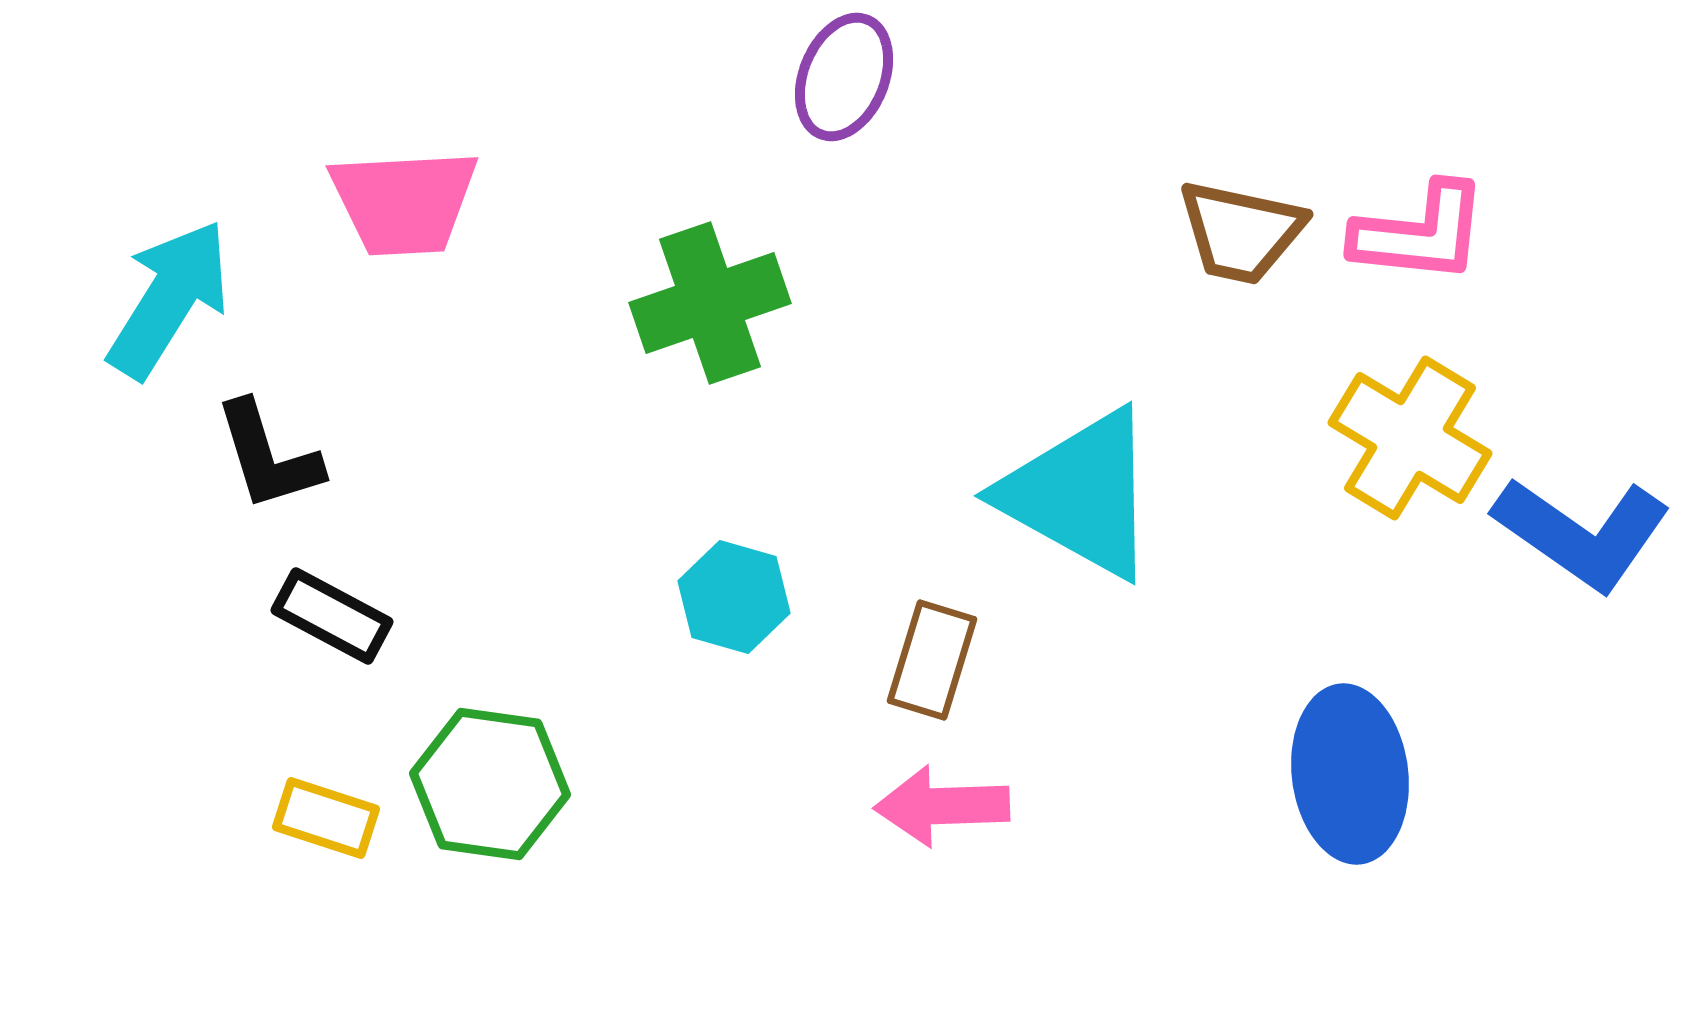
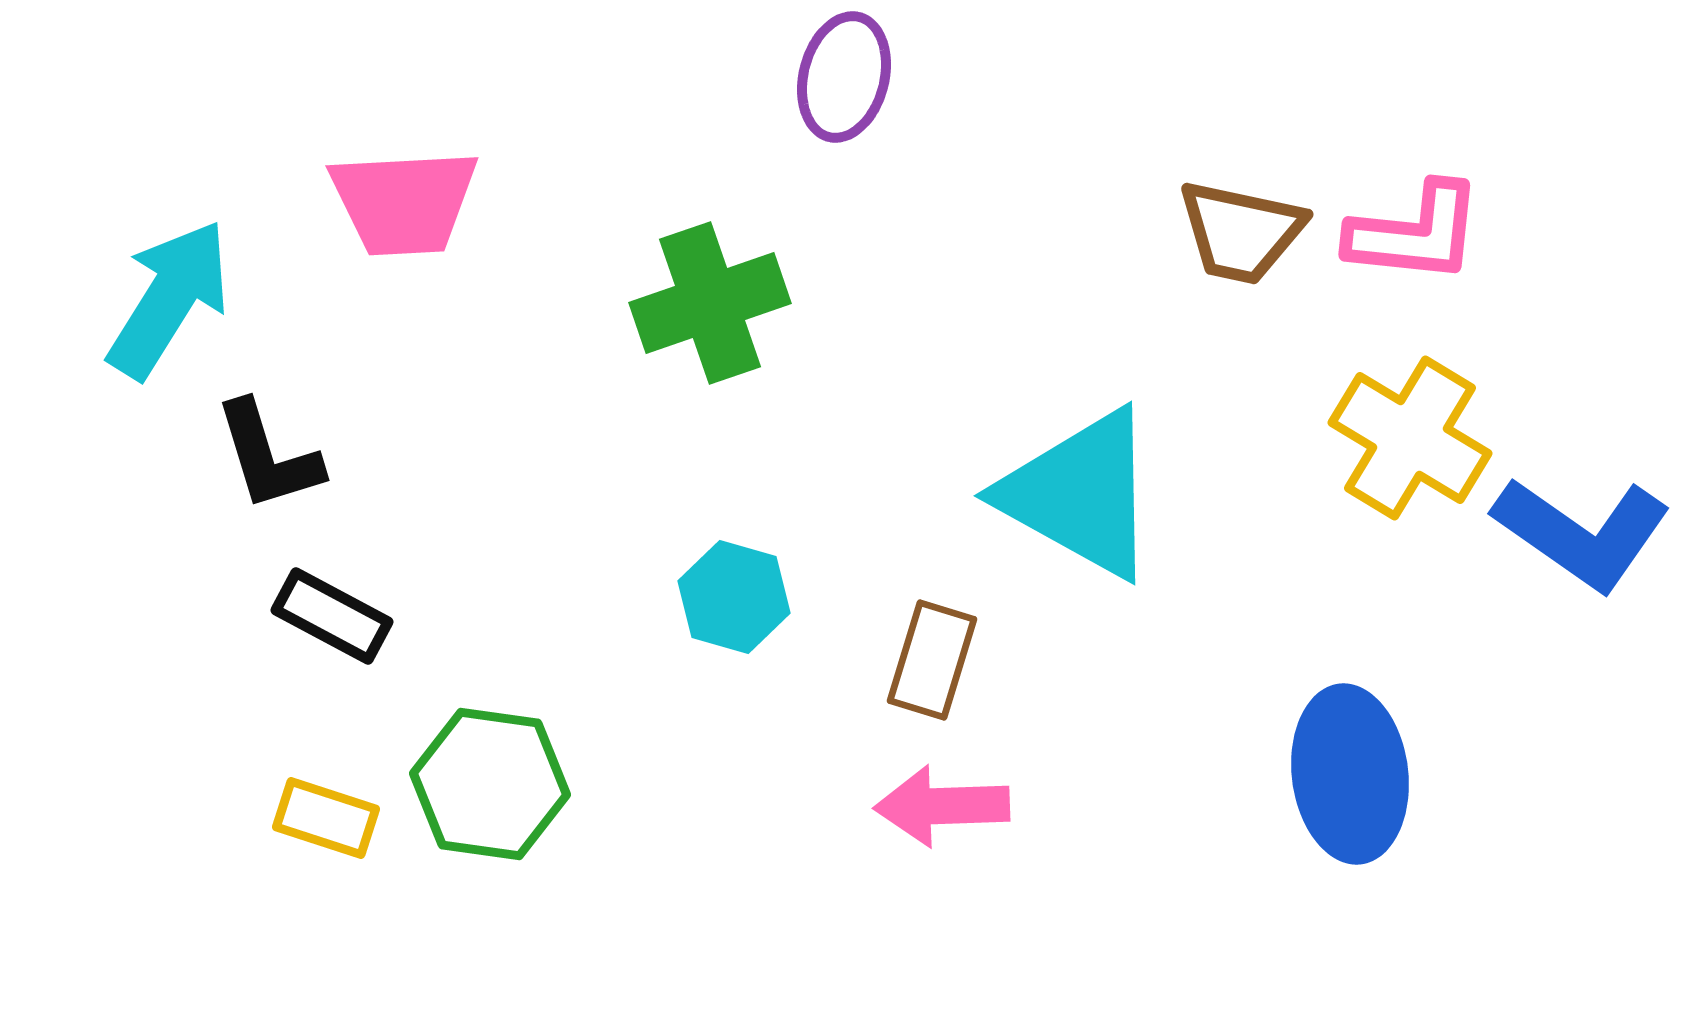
purple ellipse: rotated 8 degrees counterclockwise
pink L-shape: moved 5 px left
